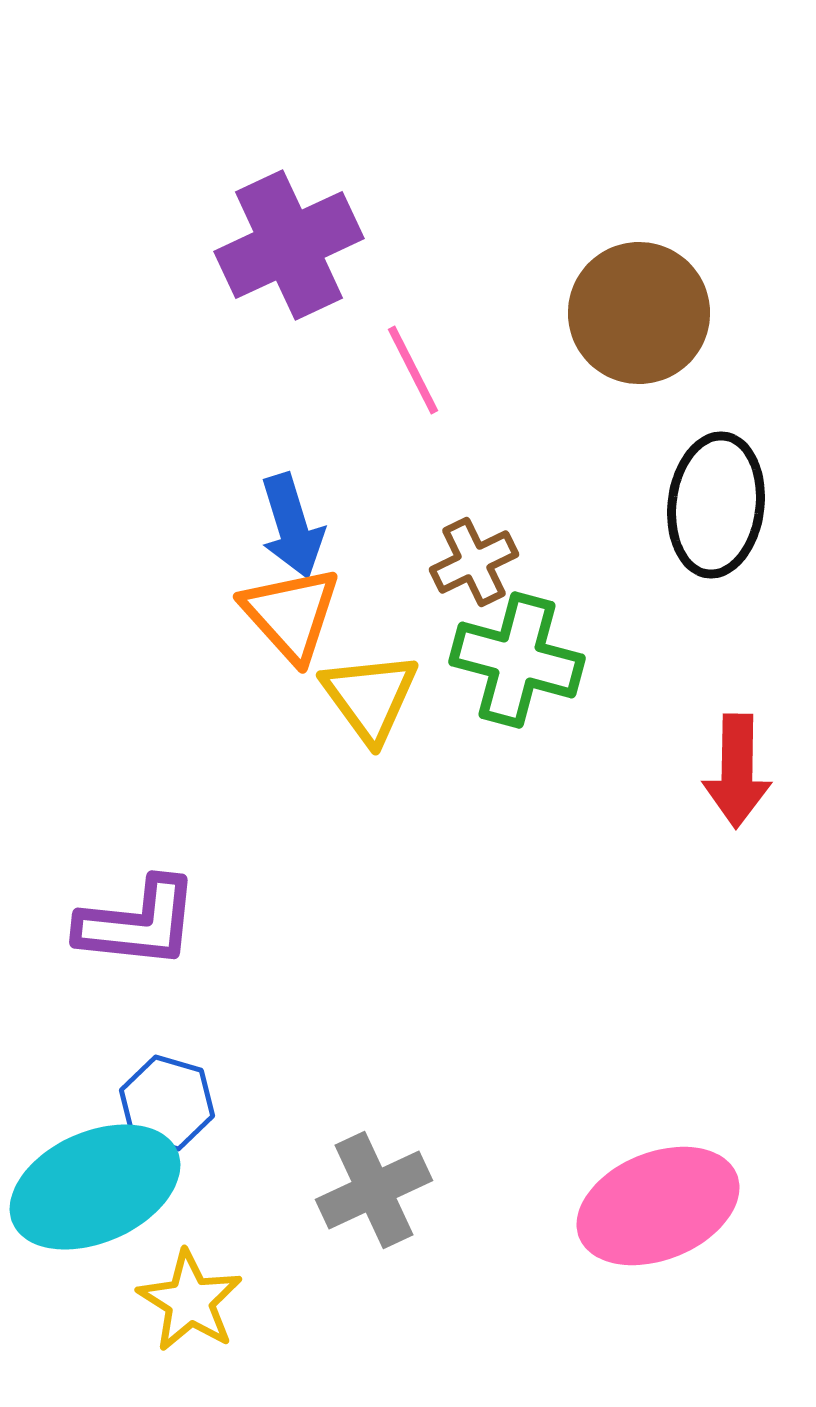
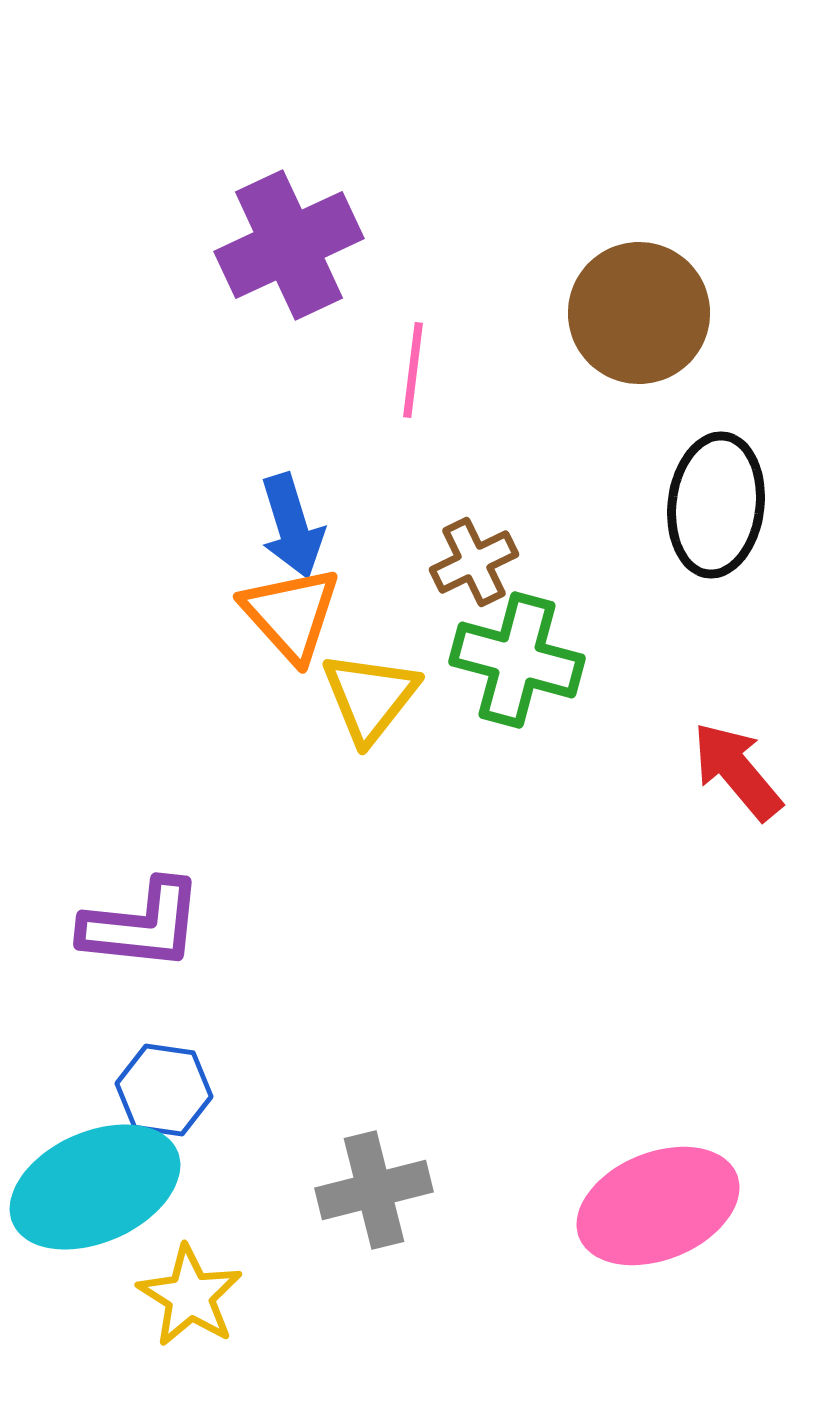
pink line: rotated 34 degrees clockwise
yellow triangle: rotated 14 degrees clockwise
red arrow: rotated 139 degrees clockwise
purple L-shape: moved 4 px right, 2 px down
blue hexagon: moved 3 px left, 13 px up; rotated 8 degrees counterclockwise
gray cross: rotated 11 degrees clockwise
yellow star: moved 5 px up
